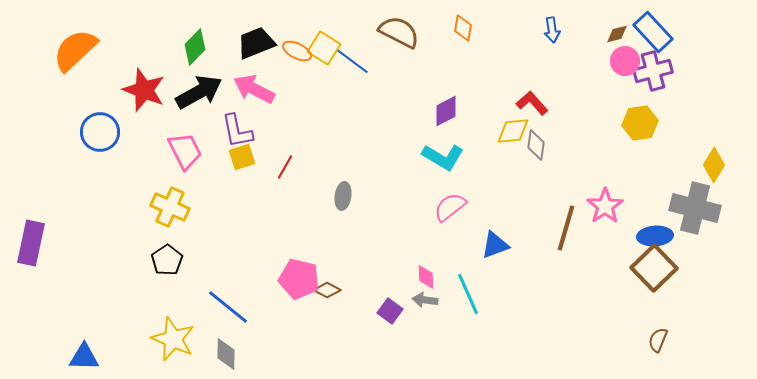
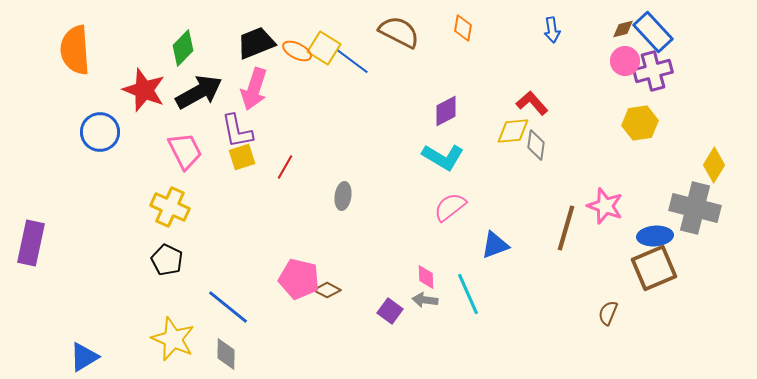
brown diamond at (617, 34): moved 6 px right, 5 px up
green diamond at (195, 47): moved 12 px left, 1 px down
orange semicircle at (75, 50): rotated 51 degrees counterclockwise
pink arrow at (254, 89): rotated 99 degrees counterclockwise
pink star at (605, 206): rotated 18 degrees counterclockwise
black pentagon at (167, 260): rotated 12 degrees counterclockwise
brown square at (654, 268): rotated 21 degrees clockwise
brown semicircle at (658, 340): moved 50 px left, 27 px up
blue triangle at (84, 357): rotated 32 degrees counterclockwise
